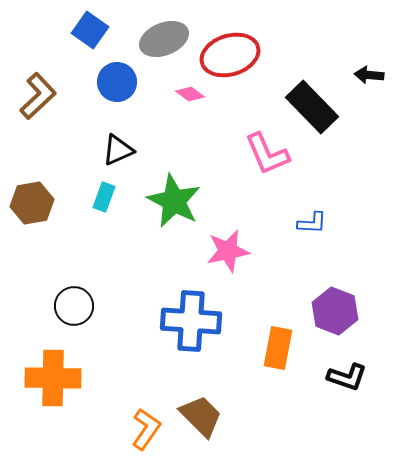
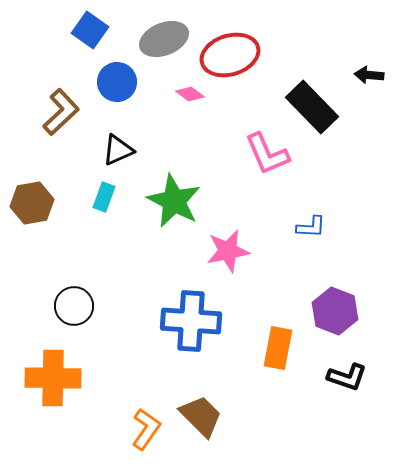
brown L-shape: moved 23 px right, 16 px down
blue L-shape: moved 1 px left, 4 px down
